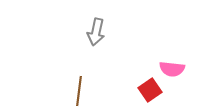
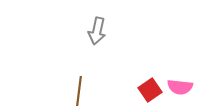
gray arrow: moved 1 px right, 1 px up
pink semicircle: moved 8 px right, 18 px down
